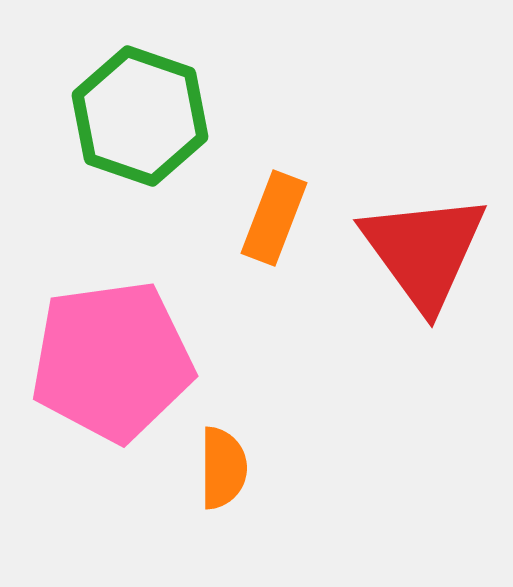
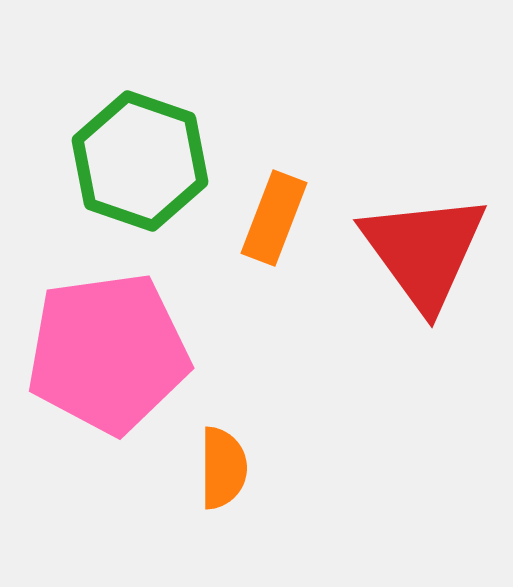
green hexagon: moved 45 px down
pink pentagon: moved 4 px left, 8 px up
